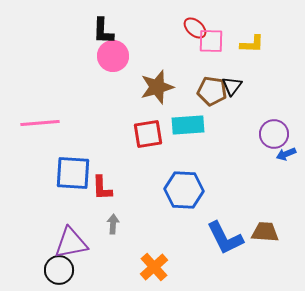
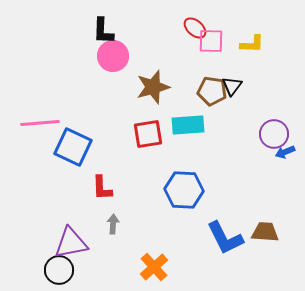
brown star: moved 4 px left
blue arrow: moved 1 px left, 2 px up
blue square: moved 26 px up; rotated 21 degrees clockwise
